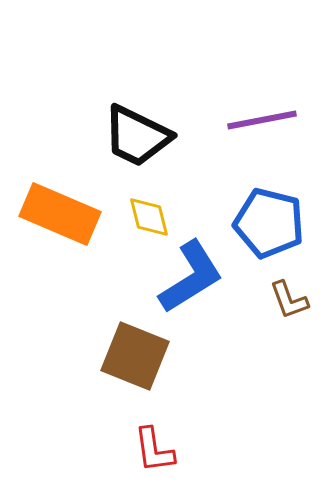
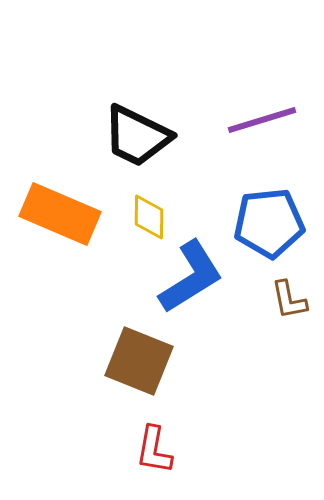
purple line: rotated 6 degrees counterclockwise
yellow diamond: rotated 15 degrees clockwise
blue pentagon: rotated 20 degrees counterclockwise
brown L-shape: rotated 9 degrees clockwise
brown square: moved 4 px right, 5 px down
red L-shape: rotated 18 degrees clockwise
